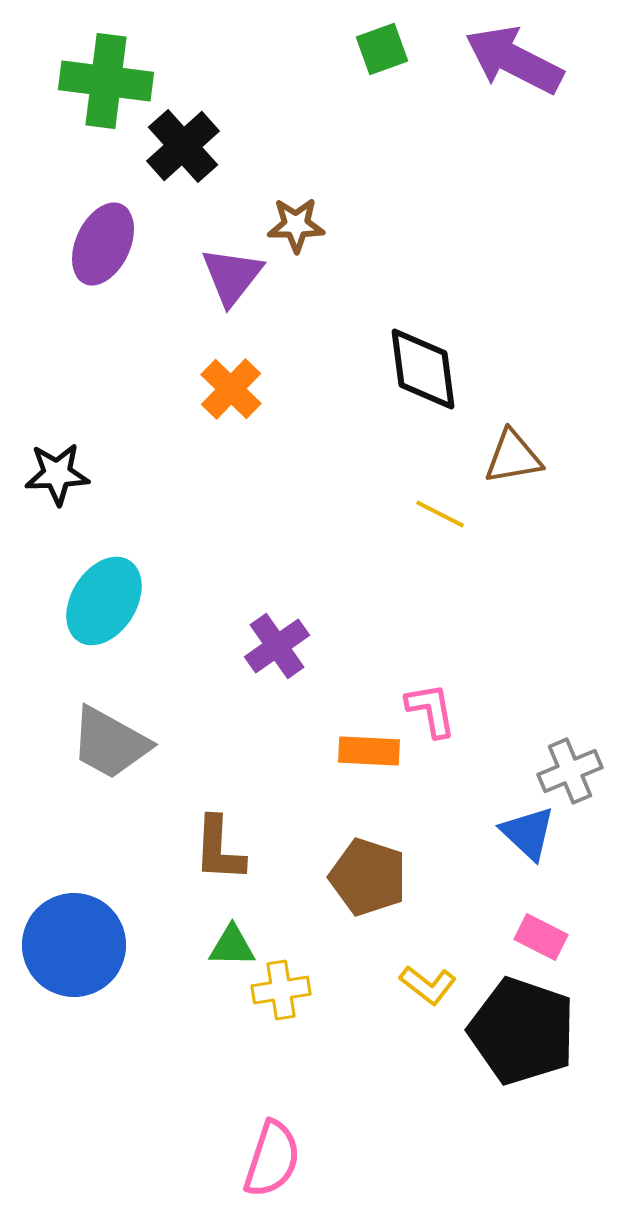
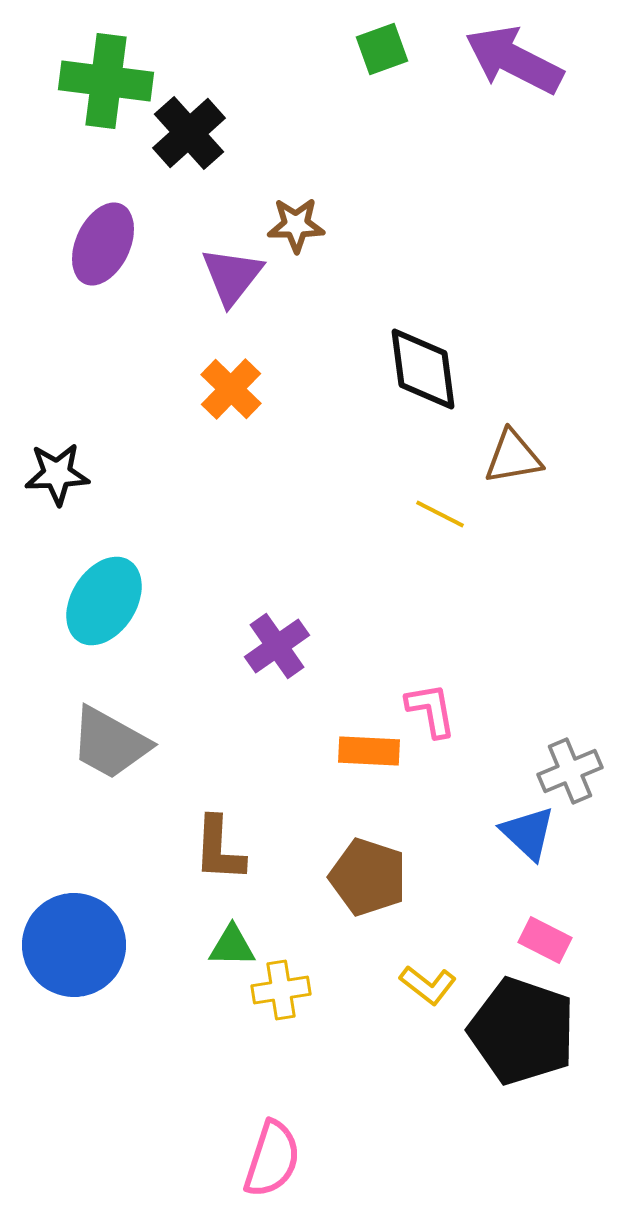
black cross: moved 6 px right, 13 px up
pink rectangle: moved 4 px right, 3 px down
